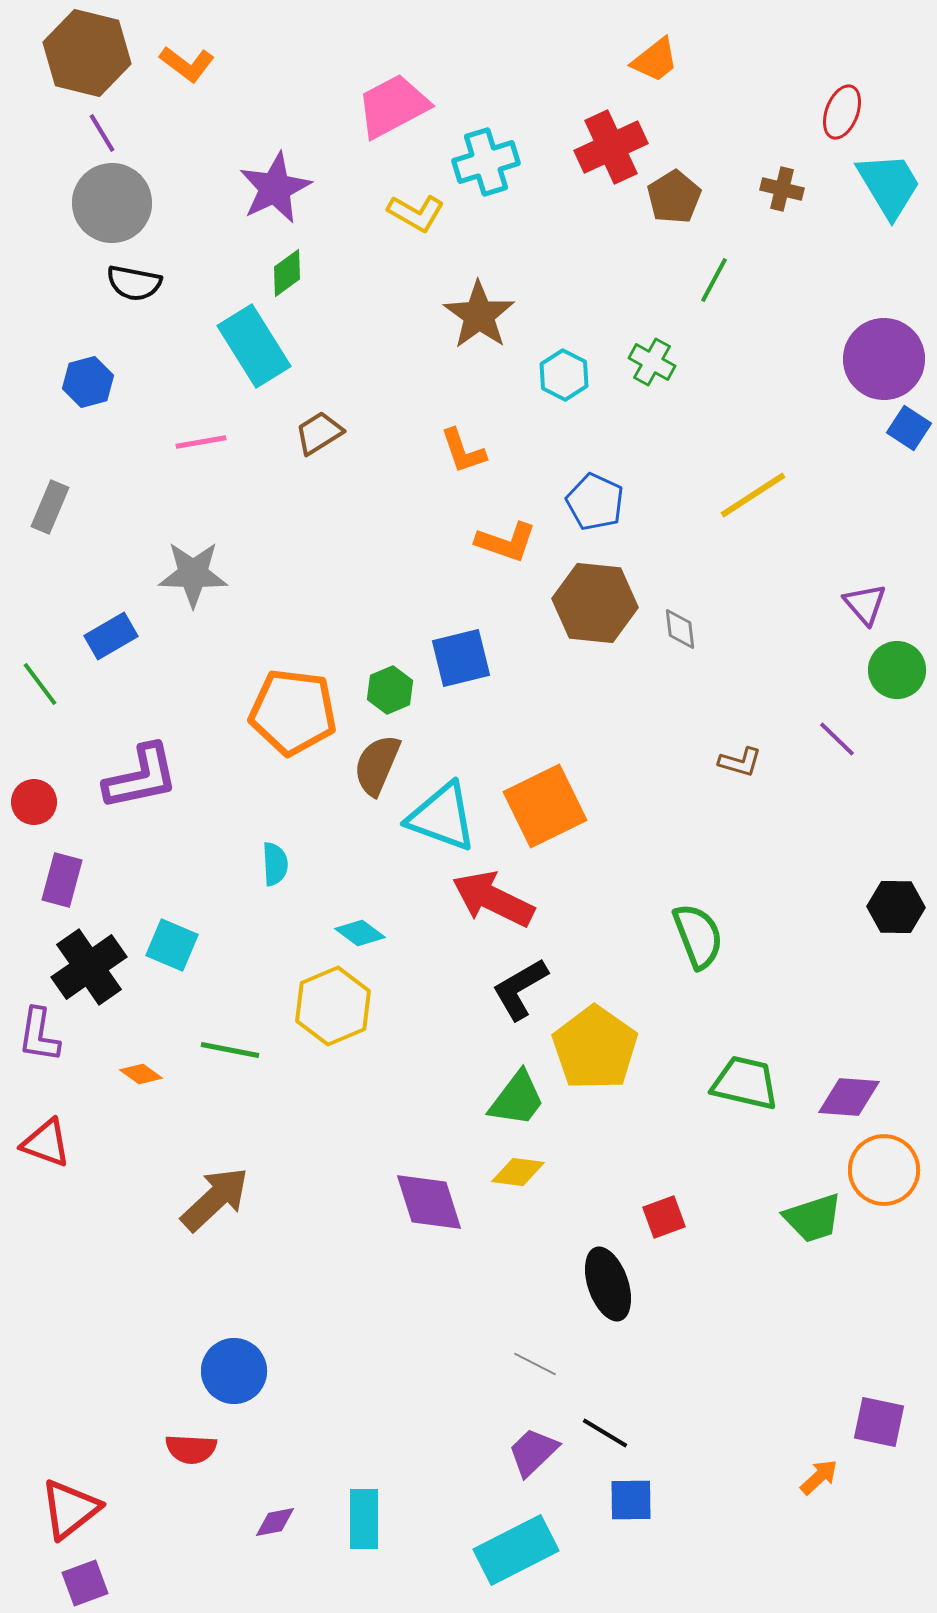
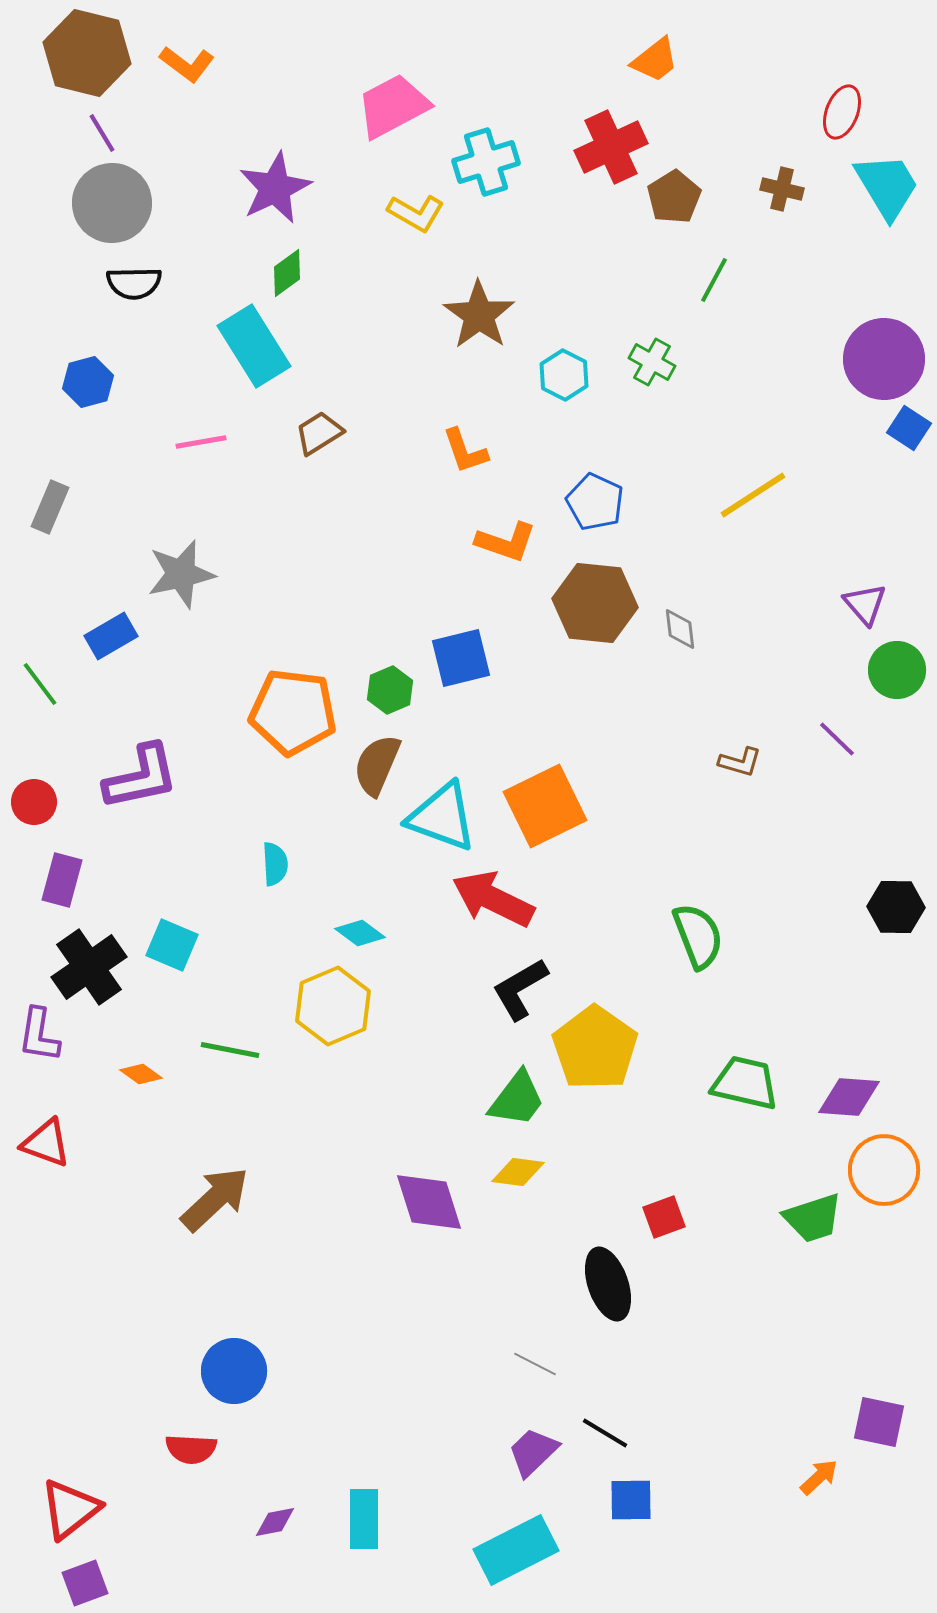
cyan trapezoid at (889, 185): moved 2 px left, 1 px down
black semicircle at (134, 283): rotated 12 degrees counterclockwise
orange L-shape at (463, 451): moved 2 px right
gray star at (193, 574): moved 12 px left; rotated 14 degrees counterclockwise
